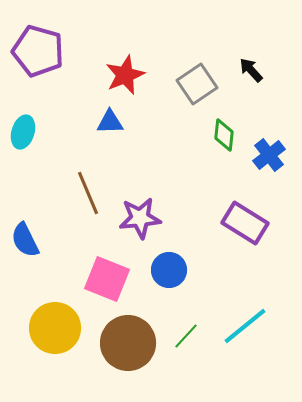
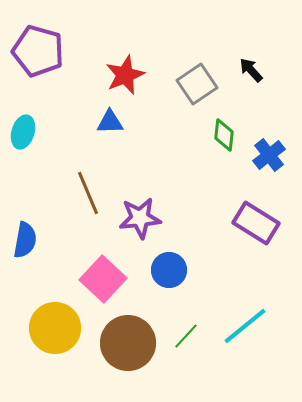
purple rectangle: moved 11 px right
blue semicircle: rotated 144 degrees counterclockwise
pink square: moved 4 px left; rotated 21 degrees clockwise
